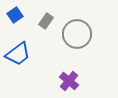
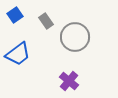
gray rectangle: rotated 70 degrees counterclockwise
gray circle: moved 2 px left, 3 px down
